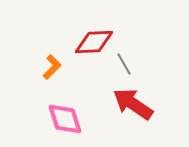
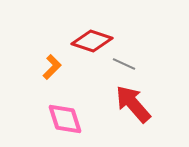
red diamond: moved 2 px left, 1 px up; rotated 21 degrees clockwise
gray line: rotated 35 degrees counterclockwise
red arrow: rotated 15 degrees clockwise
